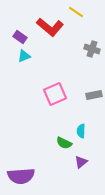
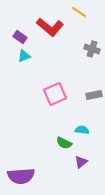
yellow line: moved 3 px right
cyan semicircle: moved 1 px right, 1 px up; rotated 96 degrees clockwise
